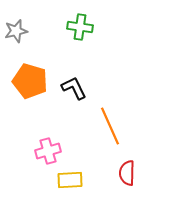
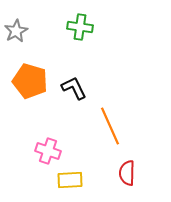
gray star: rotated 15 degrees counterclockwise
pink cross: rotated 35 degrees clockwise
